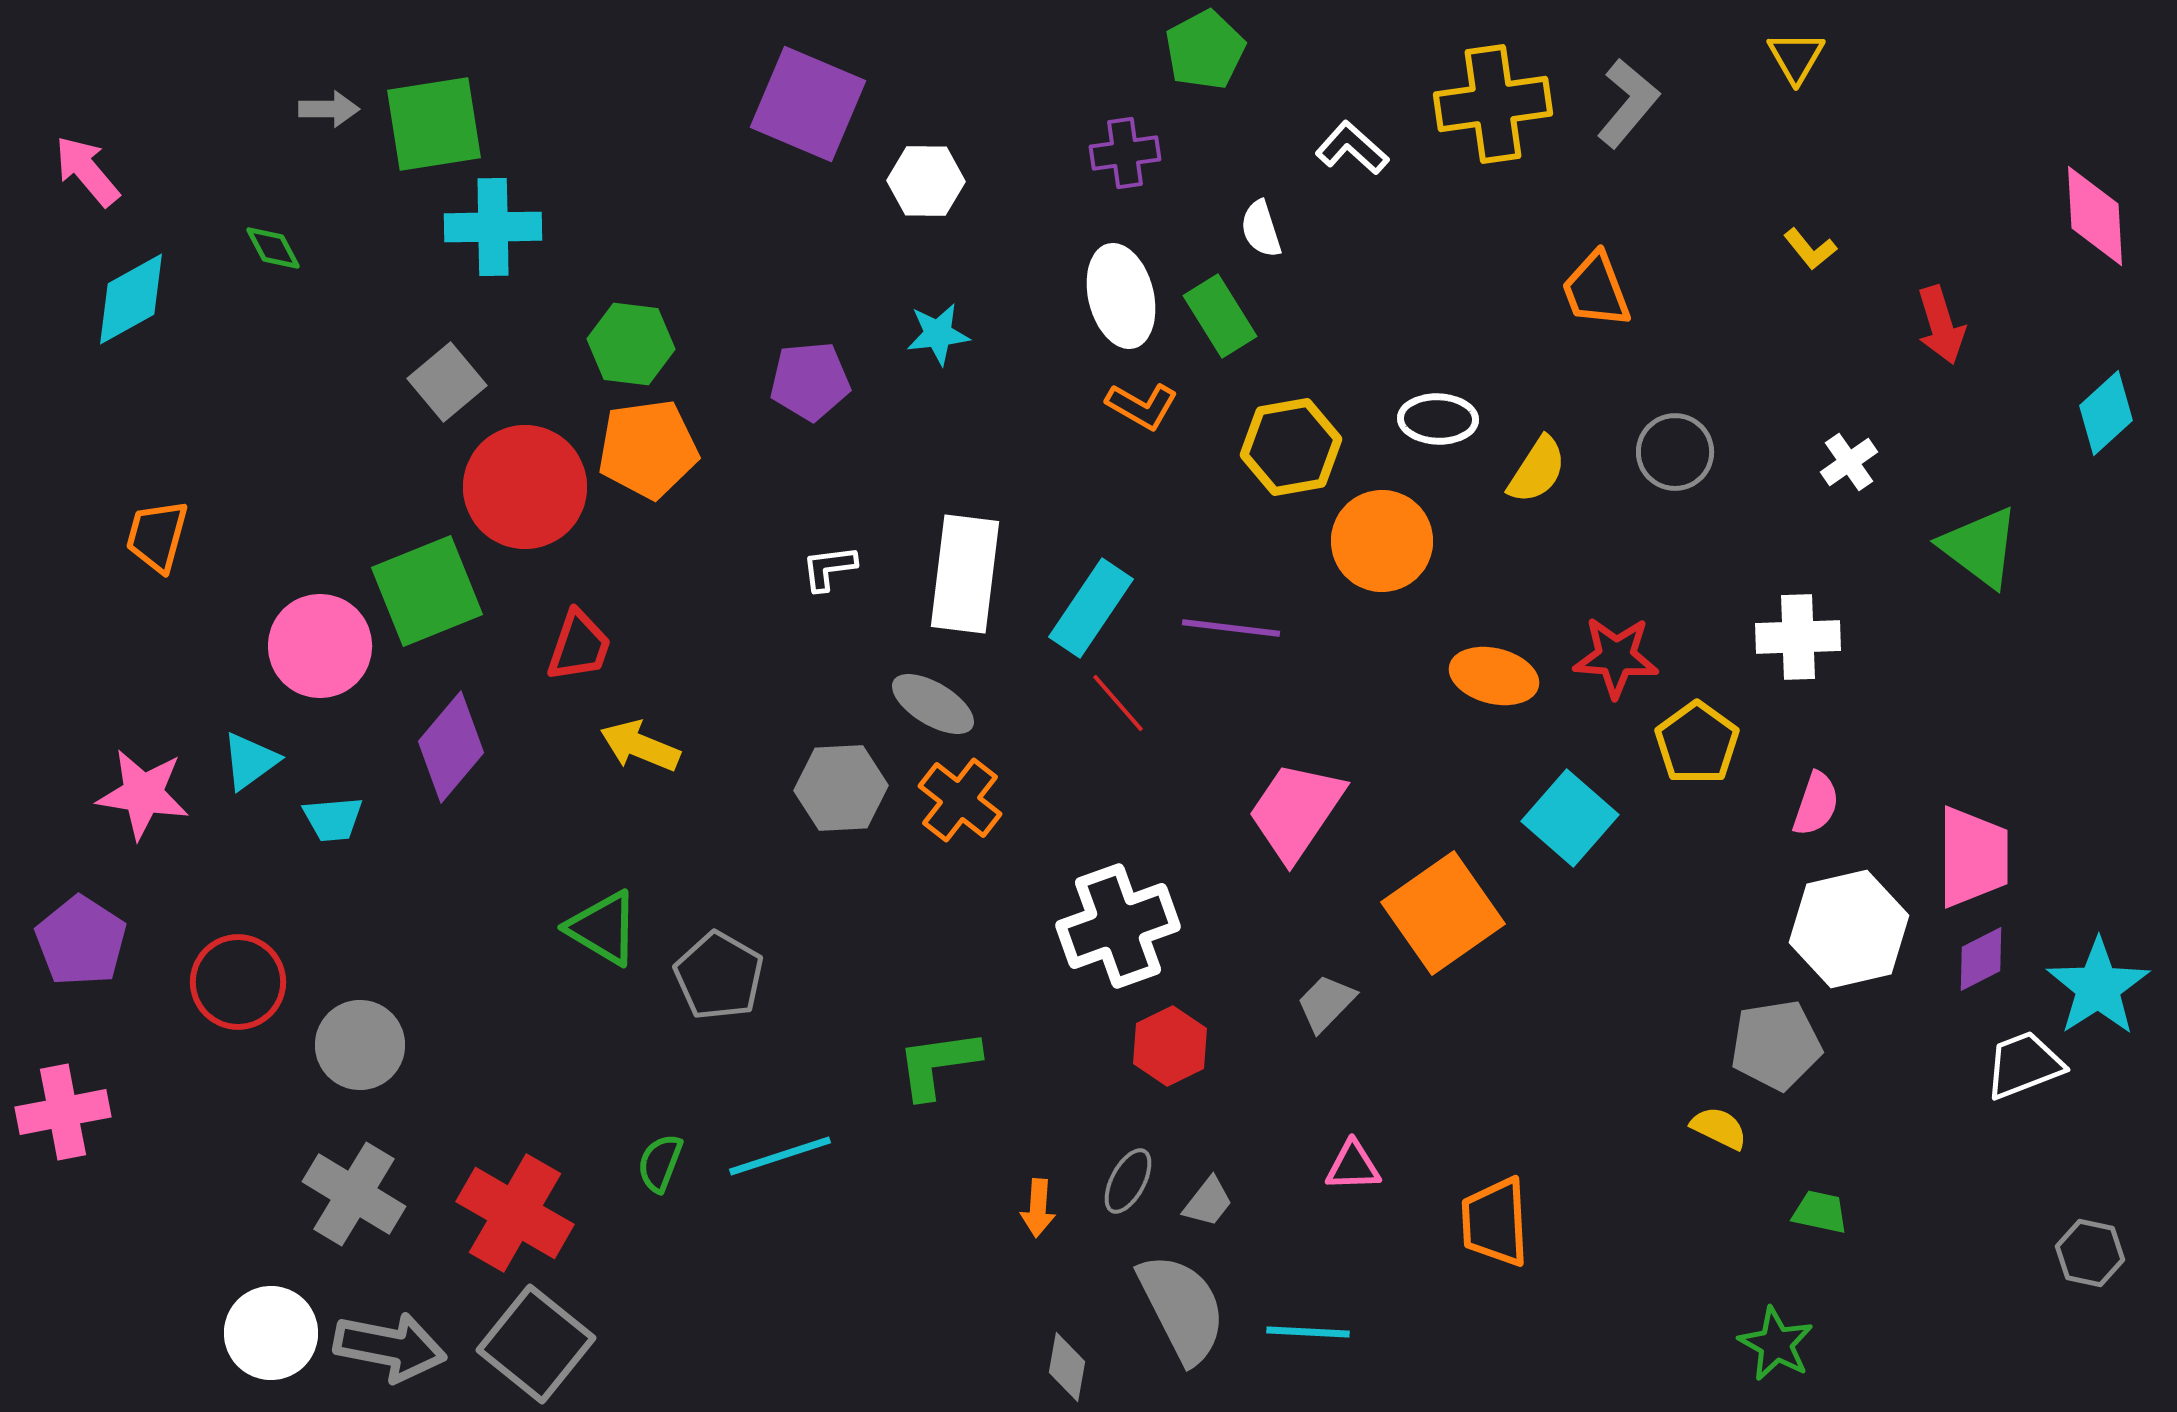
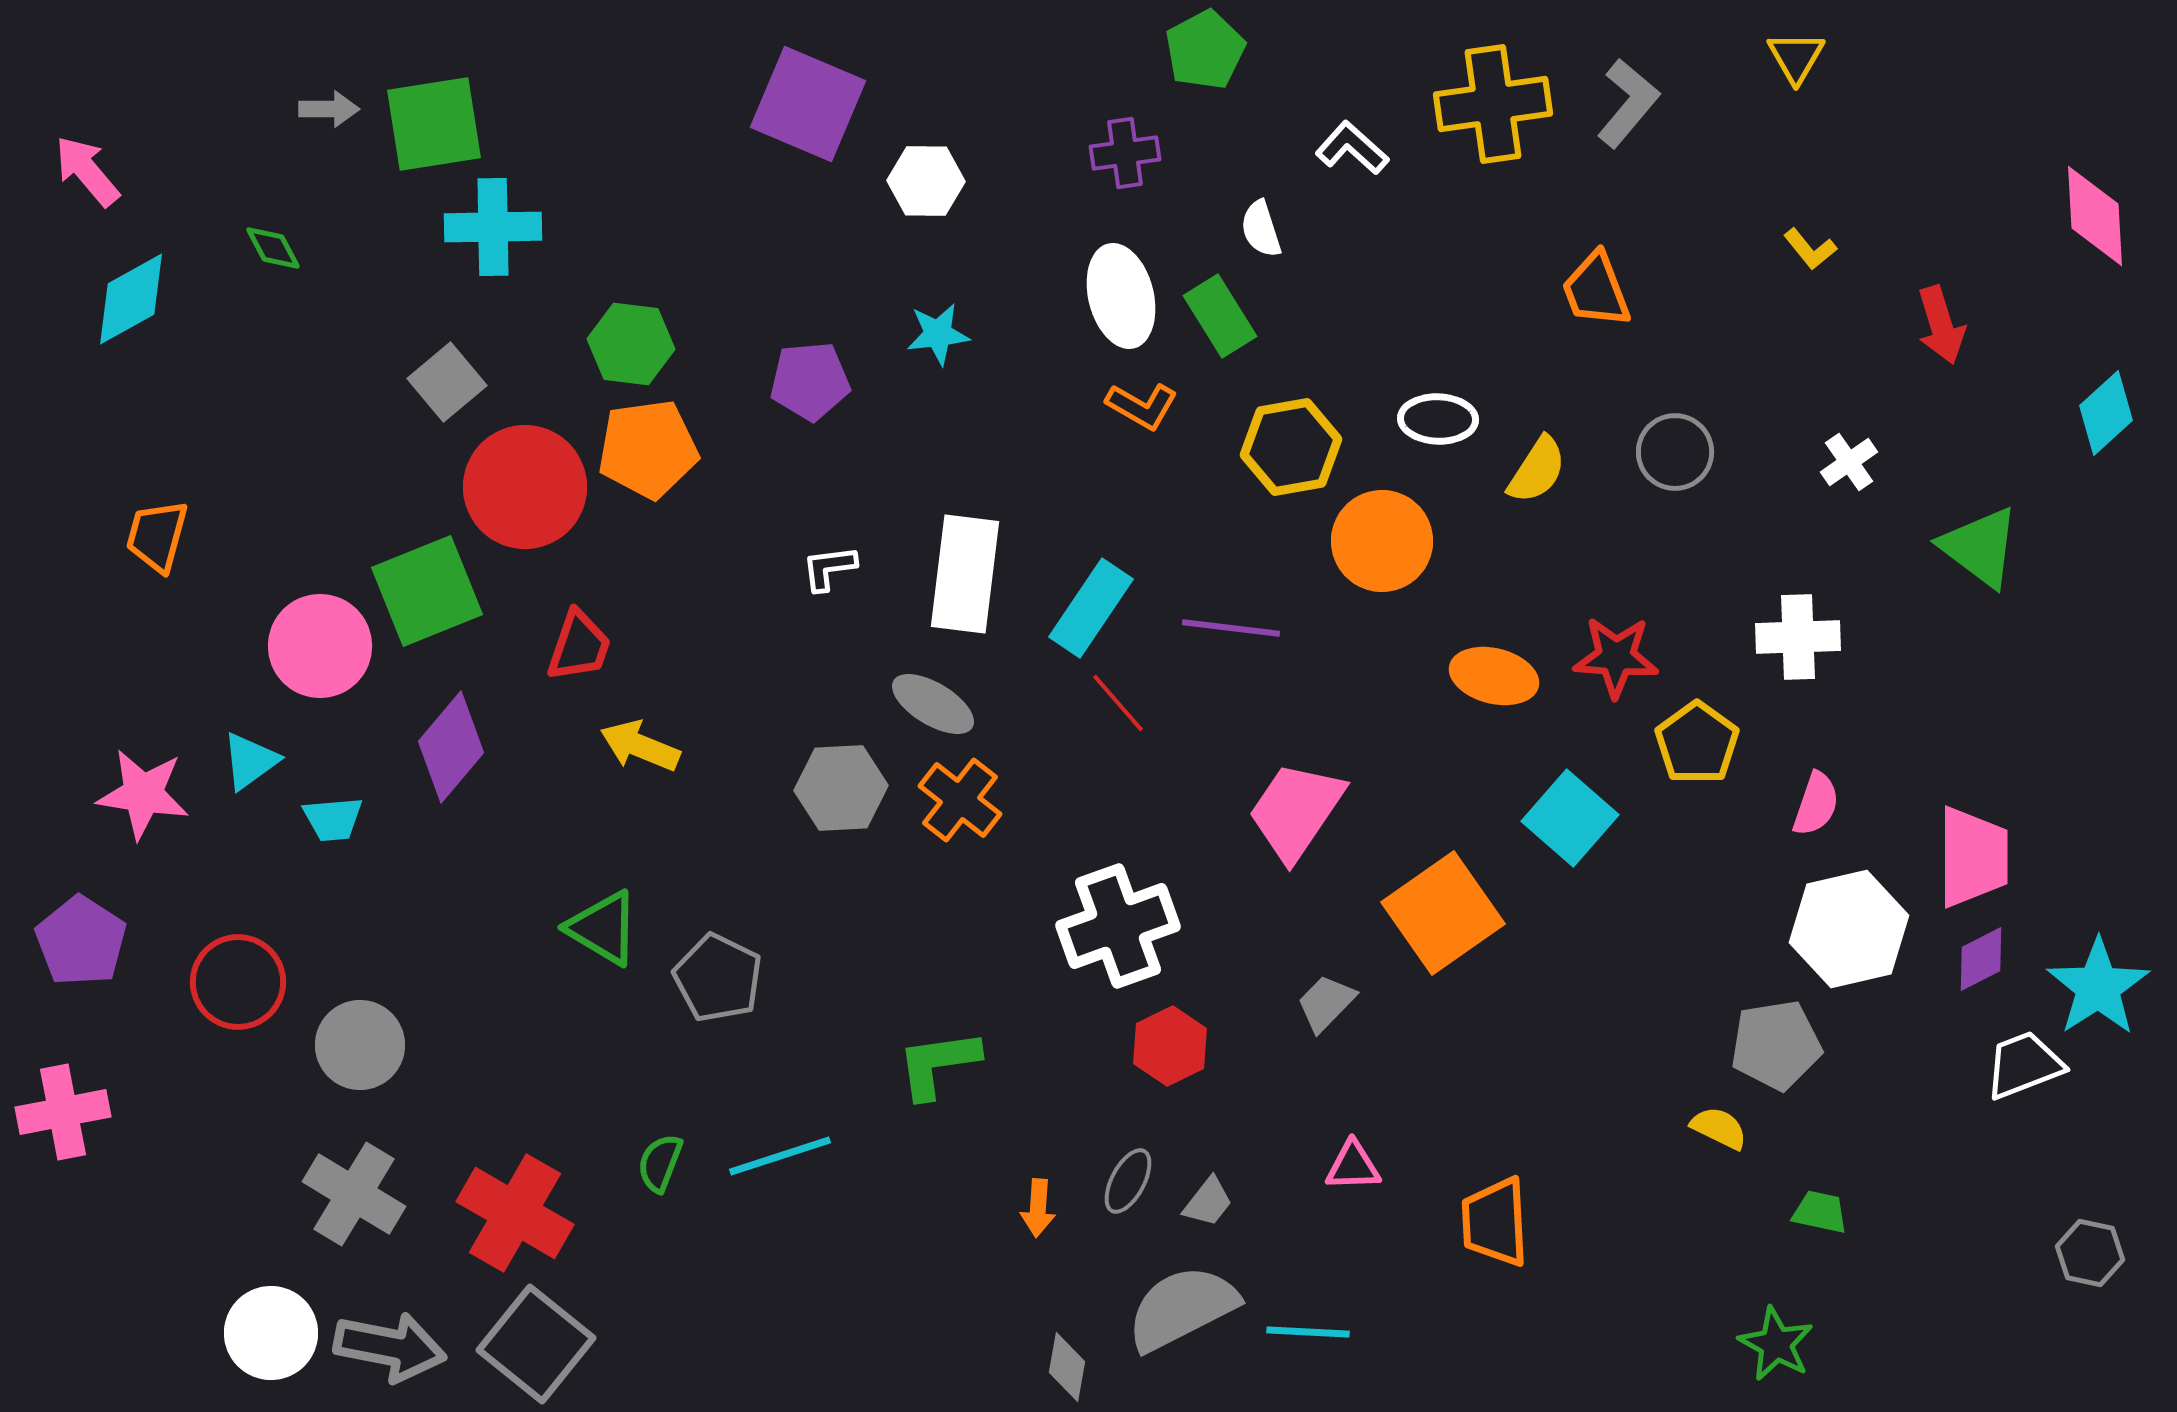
gray pentagon at (719, 976): moved 1 px left, 2 px down; rotated 4 degrees counterclockwise
gray semicircle at (1182, 1308): rotated 90 degrees counterclockwise
